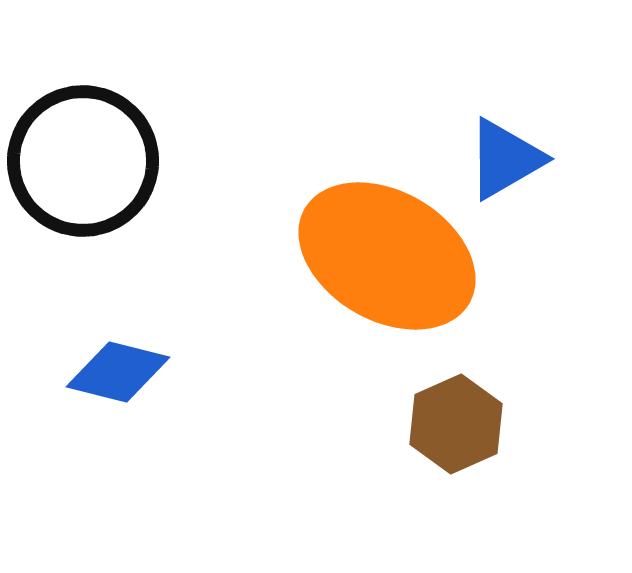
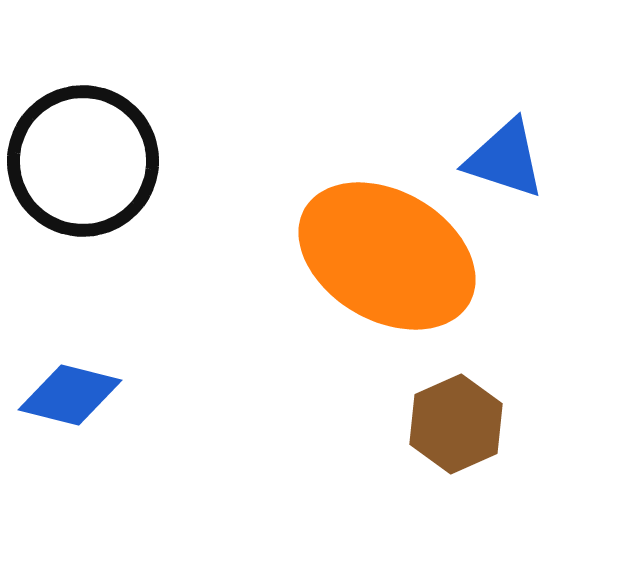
blue triangle: rotated 48 degrees clockwise
blue diamond: moved 48 px left, 23 px down
